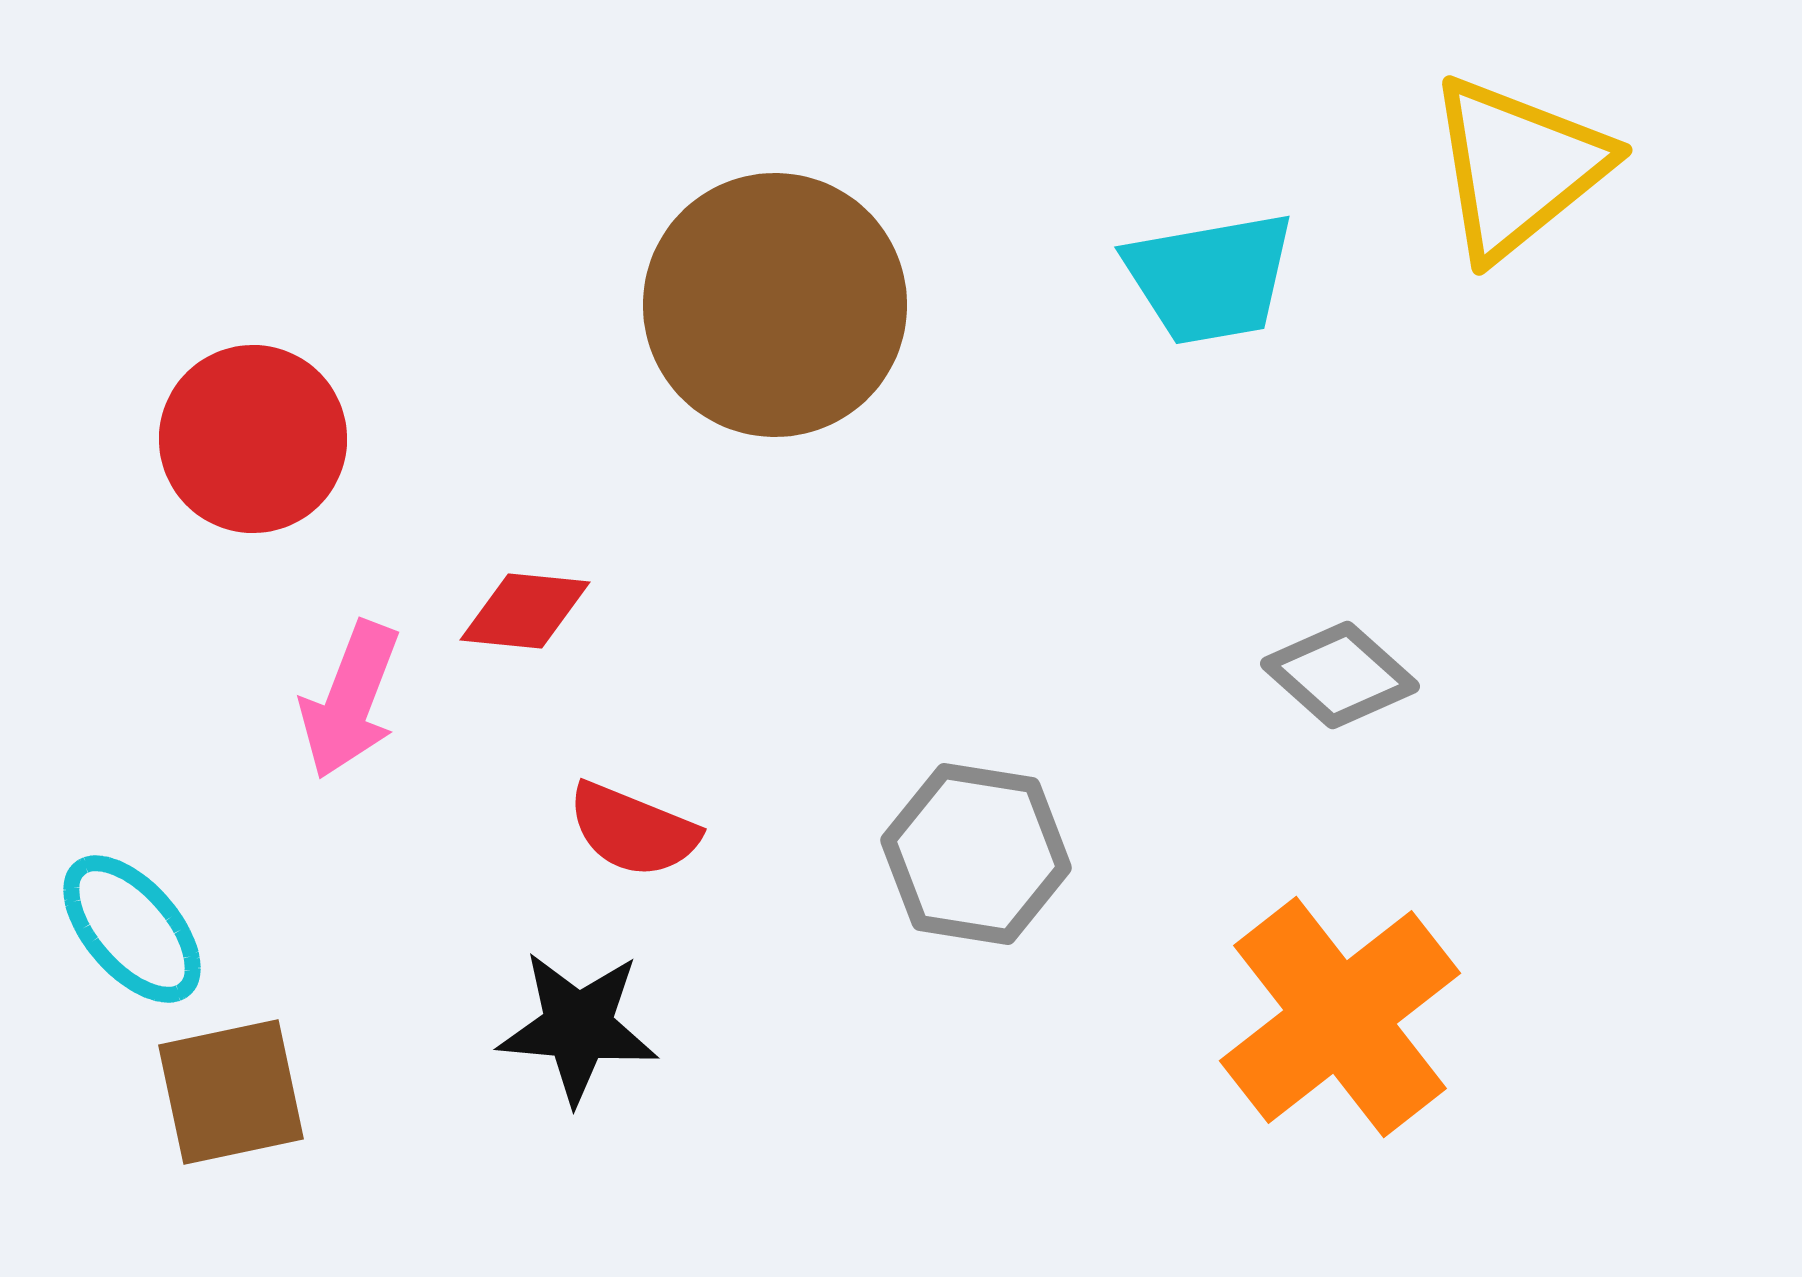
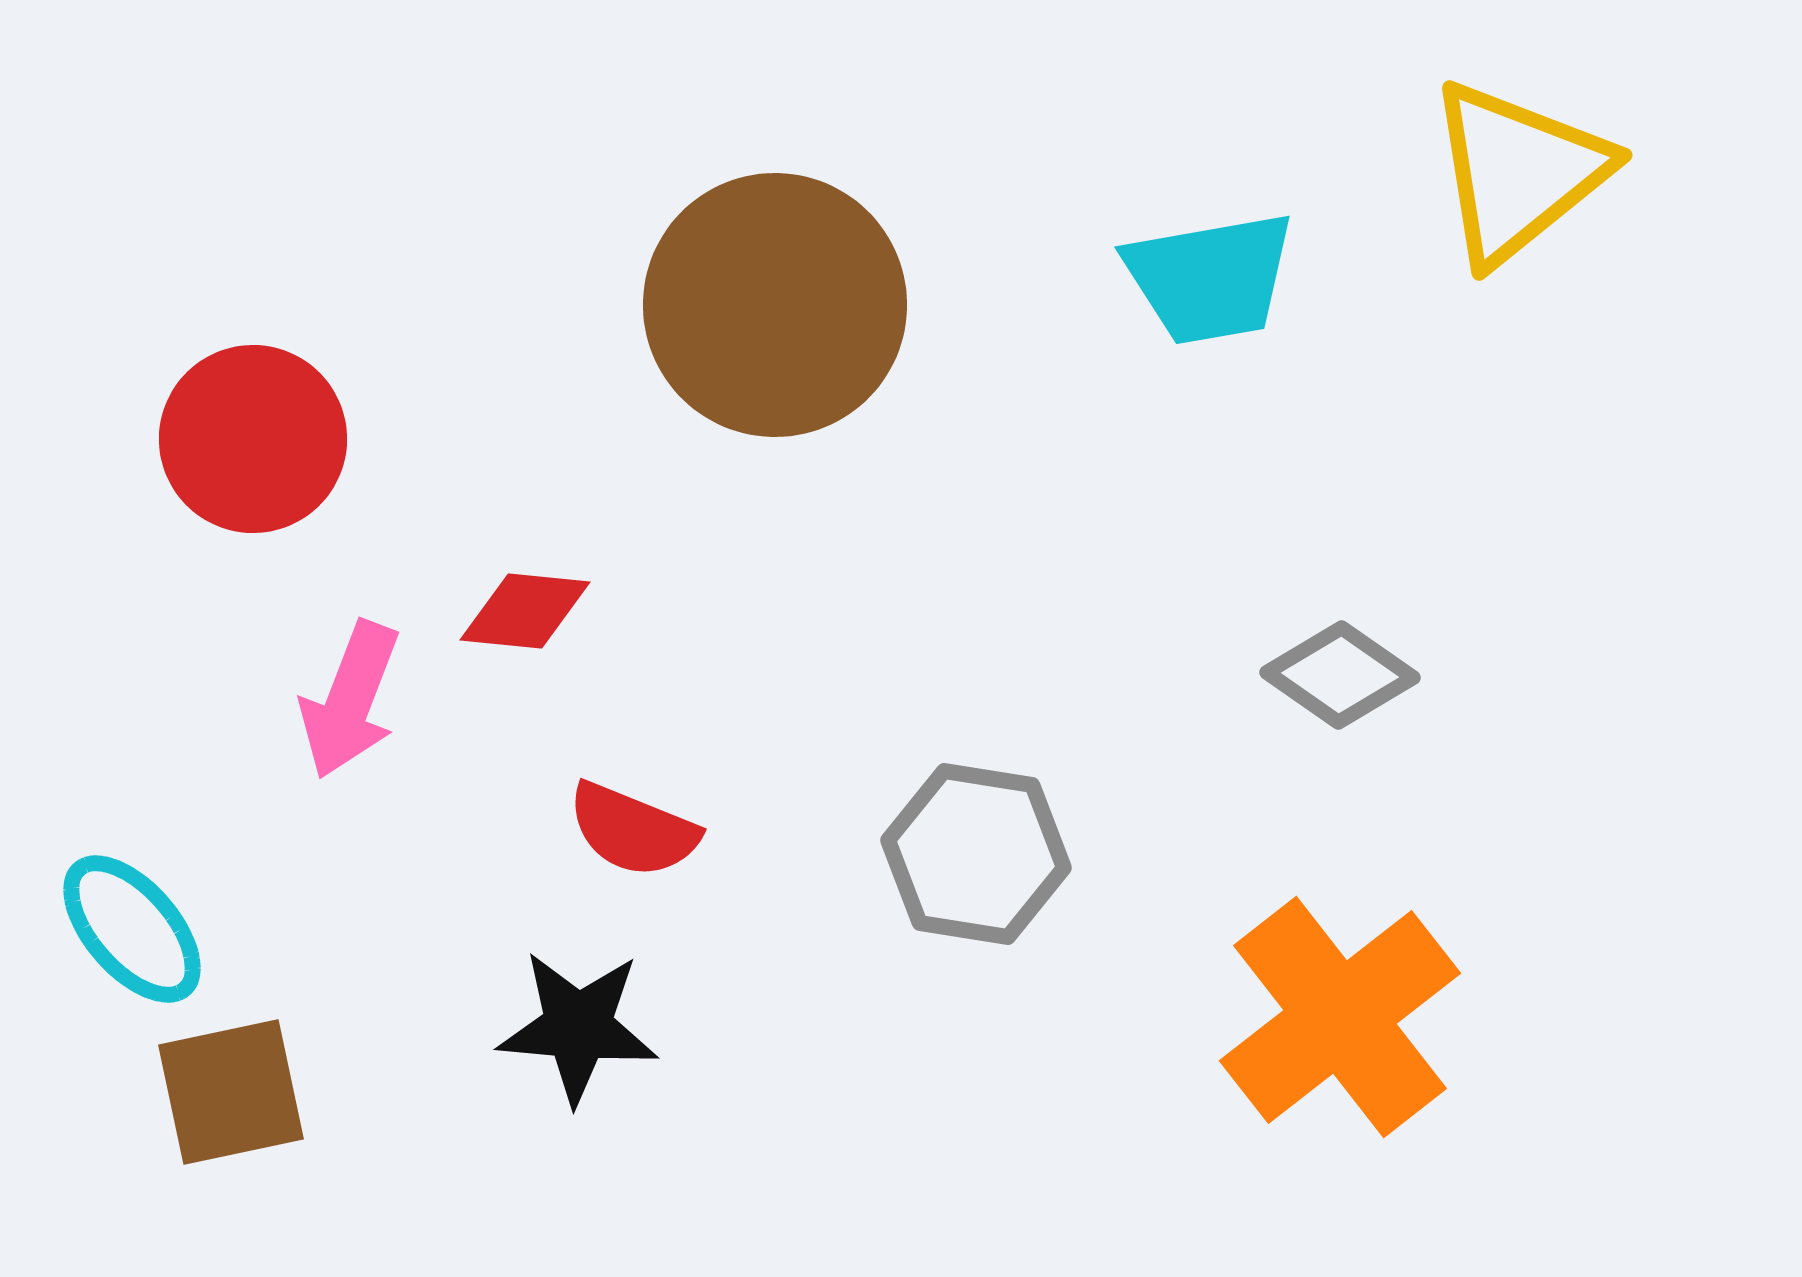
yellow triangle: moved 5 px down
gray diamond: rotated 7 degrees counterclockwise
